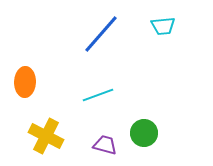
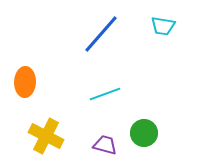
cyan trapezoid: rotated 15 degrees clockwise
cyan line: moved 7 px right, 1 px up
